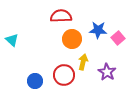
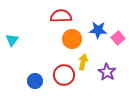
cyan triangle: rotated 24 degrees clockwise
